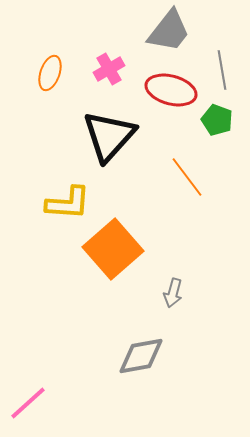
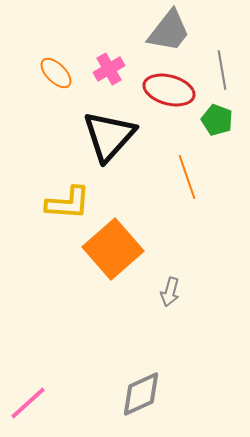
orange ellipse: moved 6 px right; rotated 64 degrees counterclockwise
red ellipse: moved 2 px left
orange line: rotated 18 degrees clockwise
gray arrow: moved 3 px left, 1 px up
gray diamond: moved 38 px down; rotated 15 degrees counterclockwise
